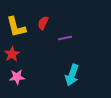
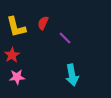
purple line: rotated 56 degrees clockwise
red star: moved 1 px down
cyan arrow: rotated 30 degrees counterclockwise
